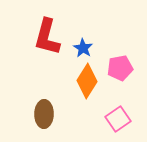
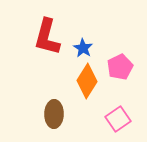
pink pentagon: moved 1 px up; rotated 15 degrees counterclockwise
brown ellipse: moved 10 px right
